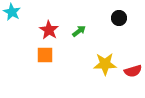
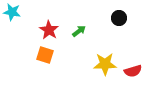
cyan star: rotated 18 degrees counterclockwise
orange square: rotated 18 degrees clockwise
